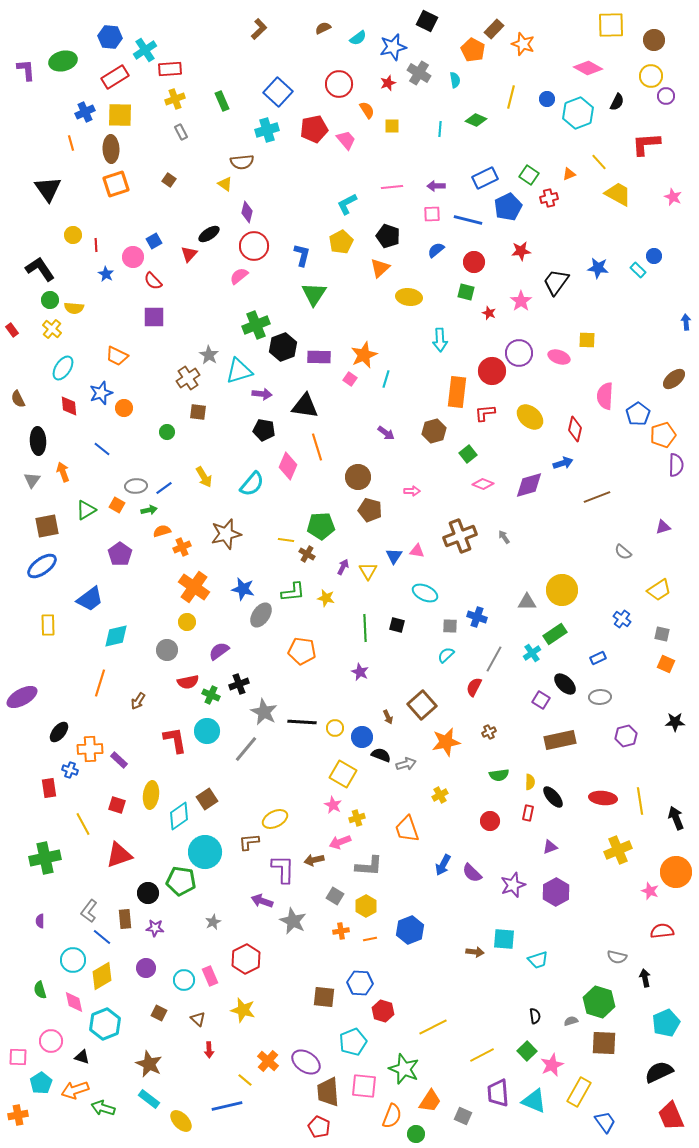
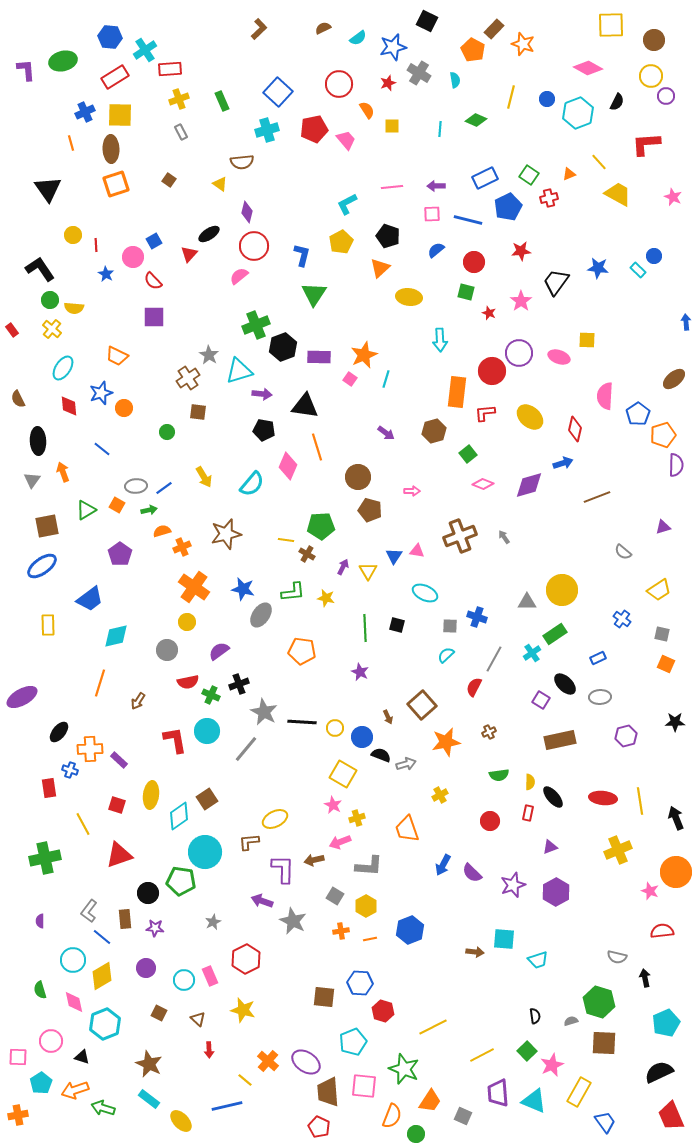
yellow cross at (175, 99): moved 4 px right
yellow triangle at (225, 184): moved 5 px left
